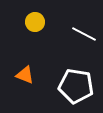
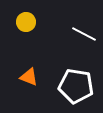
yellow circle: moved 9 px left
orange triangle: moved 4 px right, 2 px down
